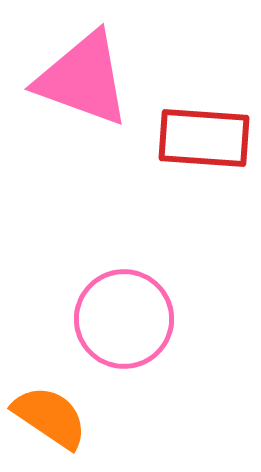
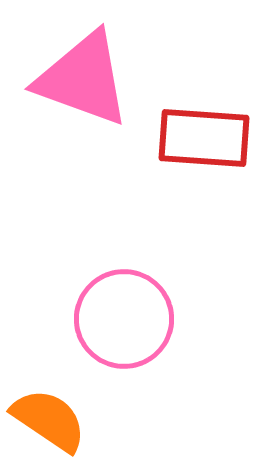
orange semicircle: moved 1 px left, 3 px down
